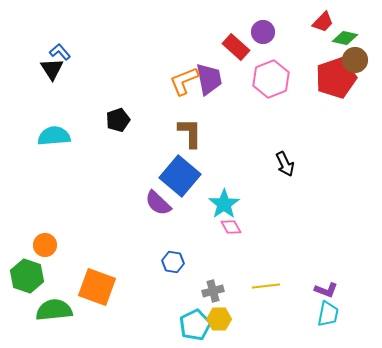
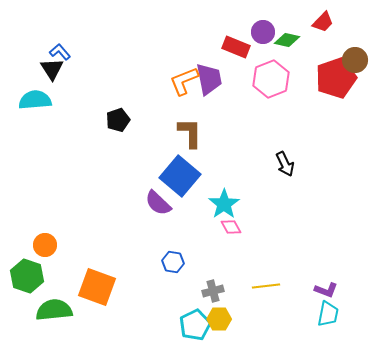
green diamond: moved 58 px left, 2 px down
red rectangle: rotated 20 degrees counterclockwise
cyan semicircle: moved 19 px left, 36 px up
